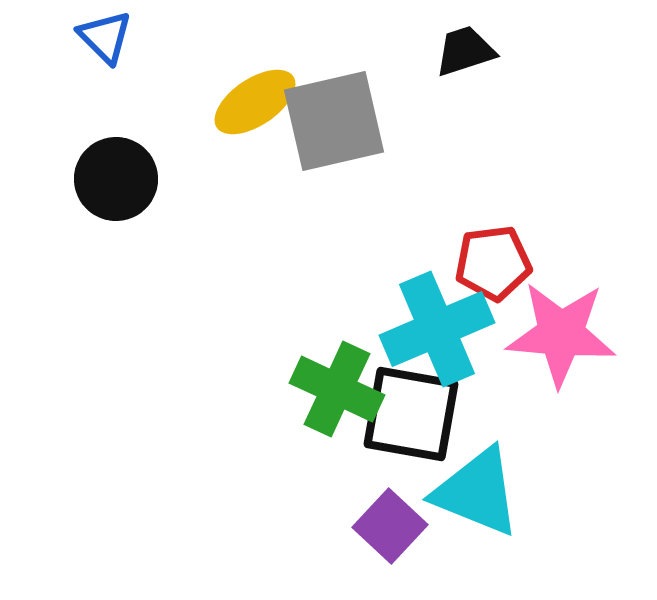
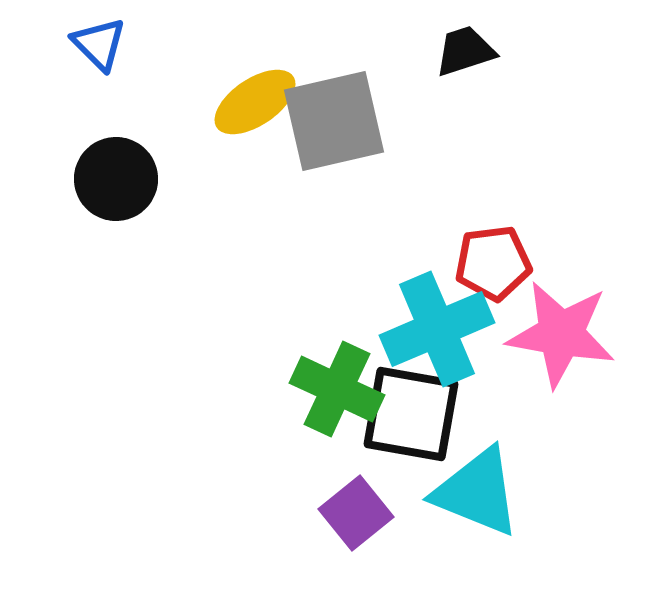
blue triangle: moved 6 px left, 7 px down
pink star: rotated 5 degrees clockwise
purple square: moved 34 px left, 13 px up; rotated 8 degrees clockwise
